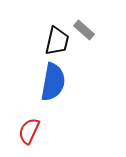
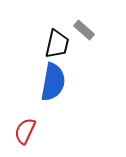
black trapezoid: moved 3 px down
red semicircle: moved 4 px left
